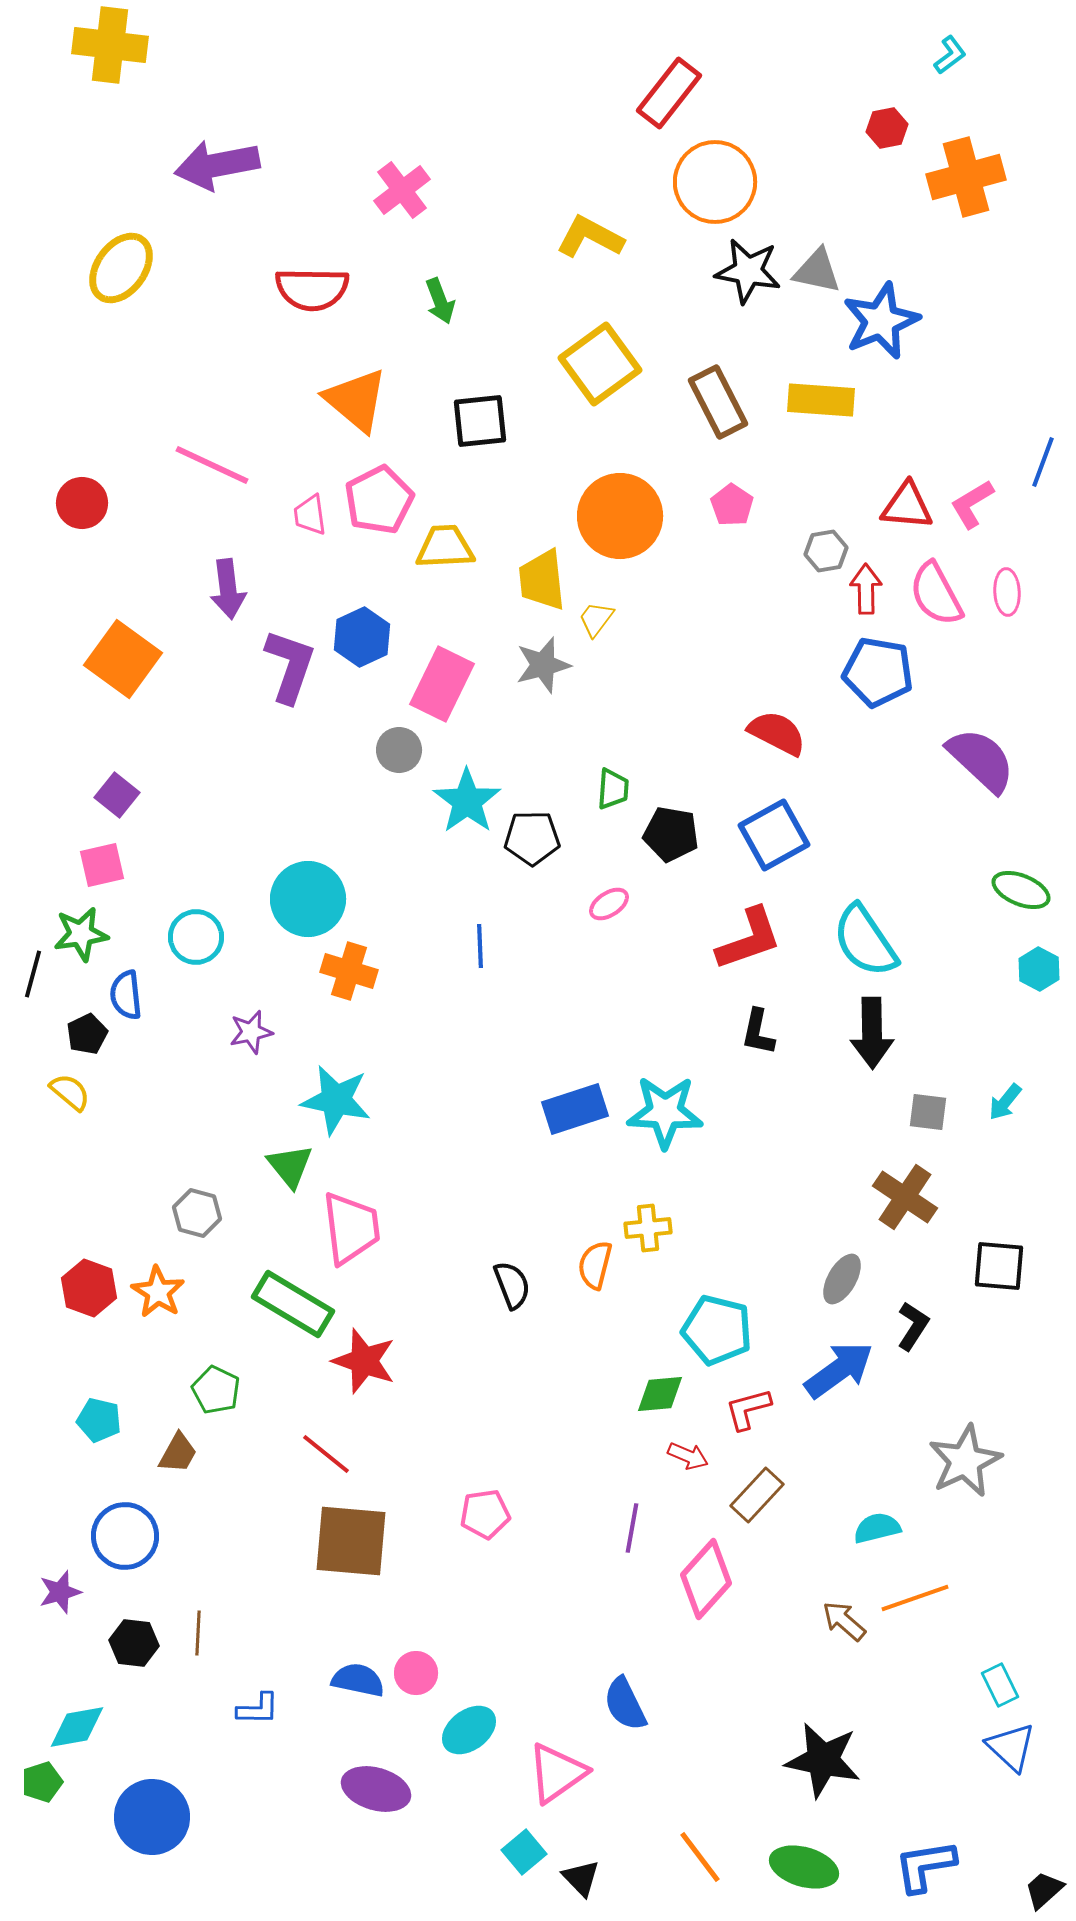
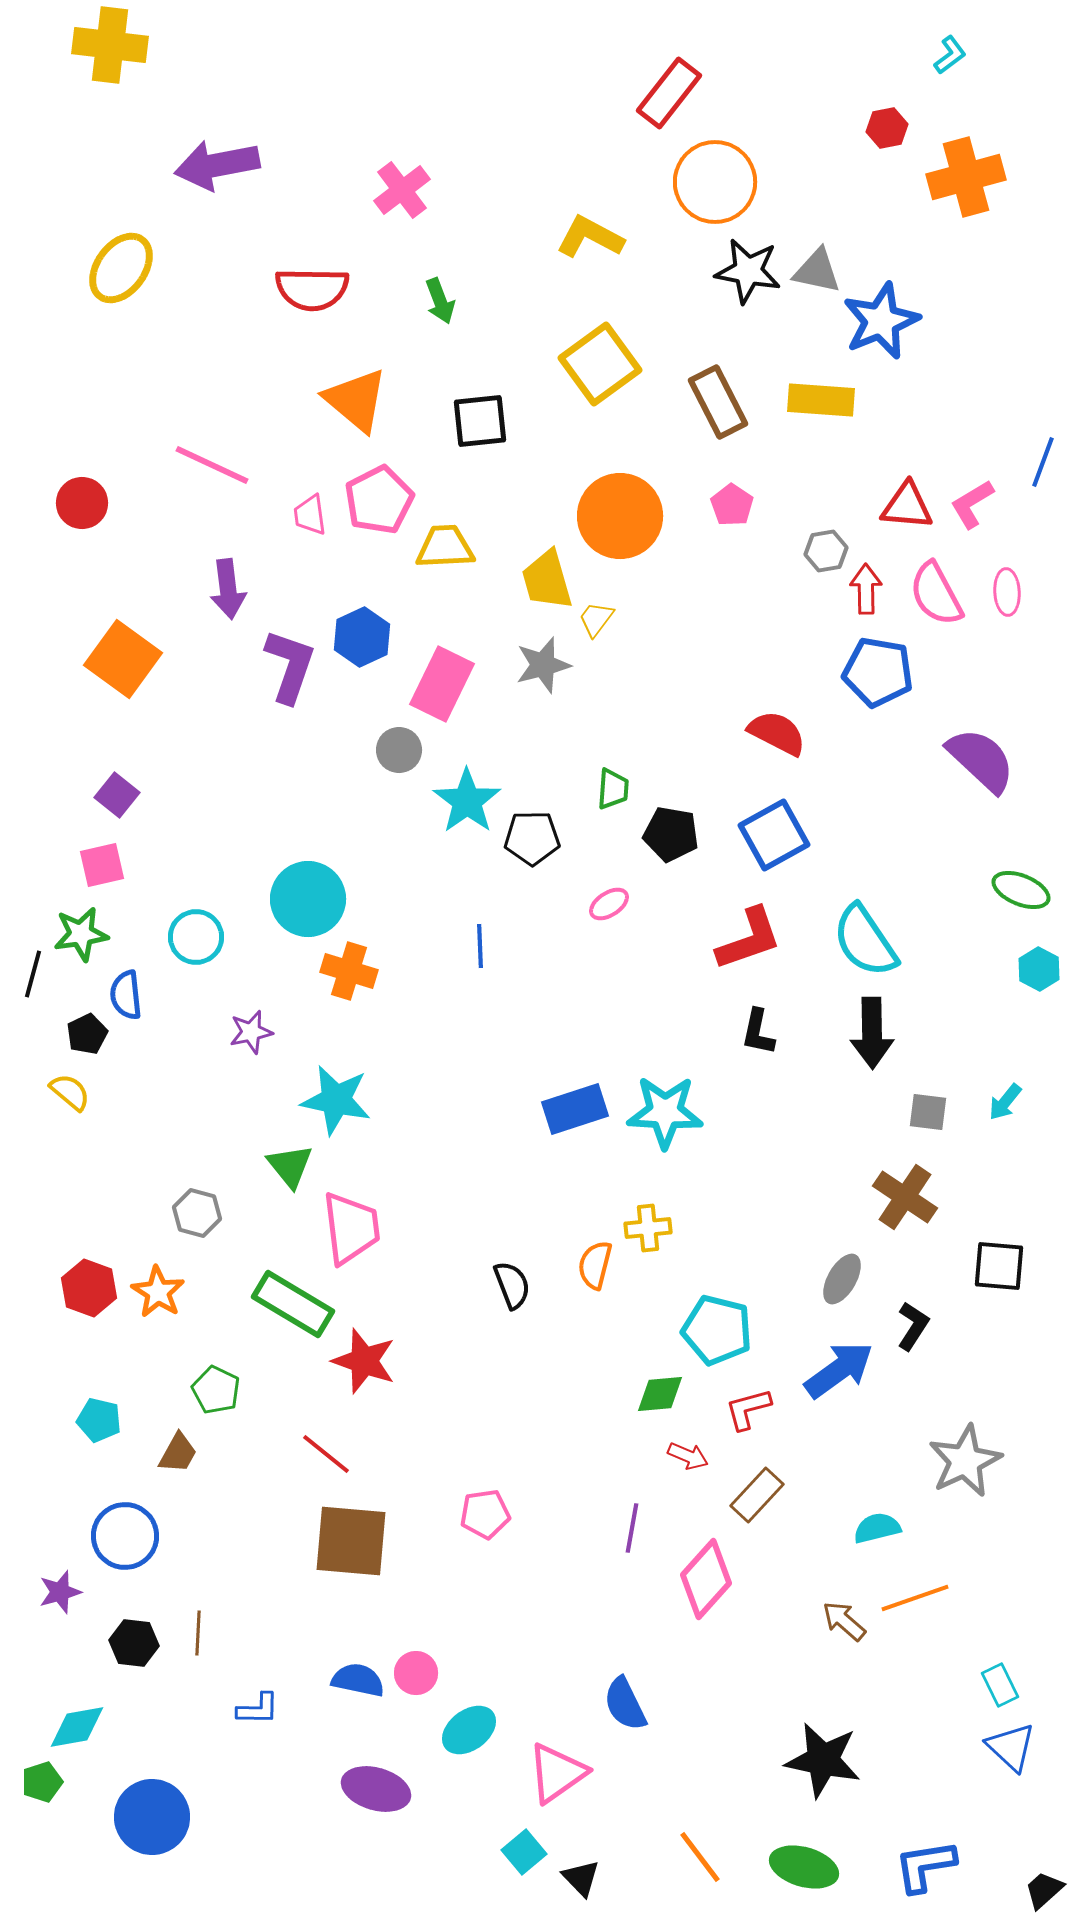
yellow trapezoid at (542, 580): moved 5 px right; rotated 10 degrees counterclockwise
